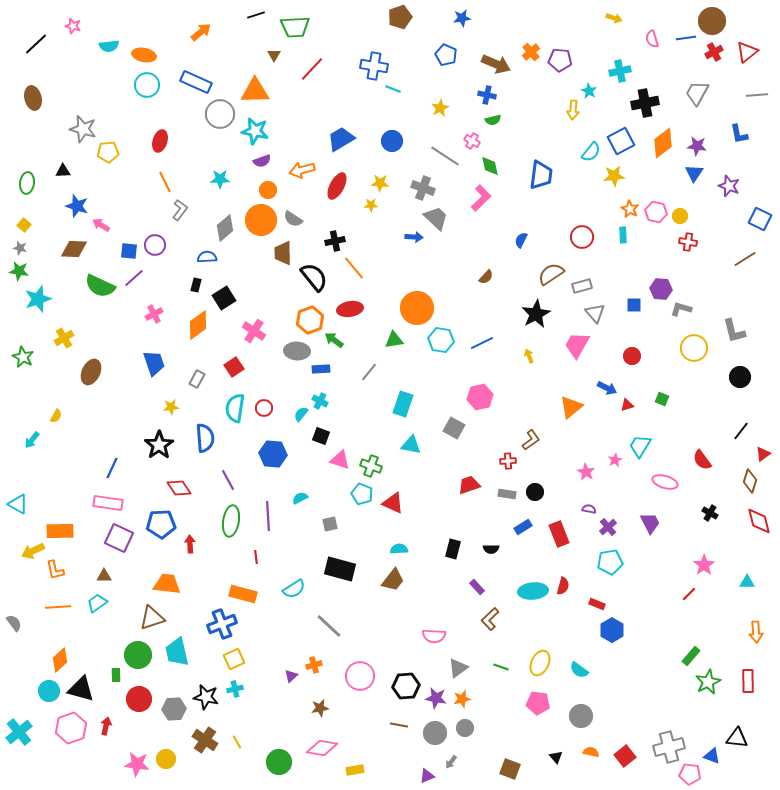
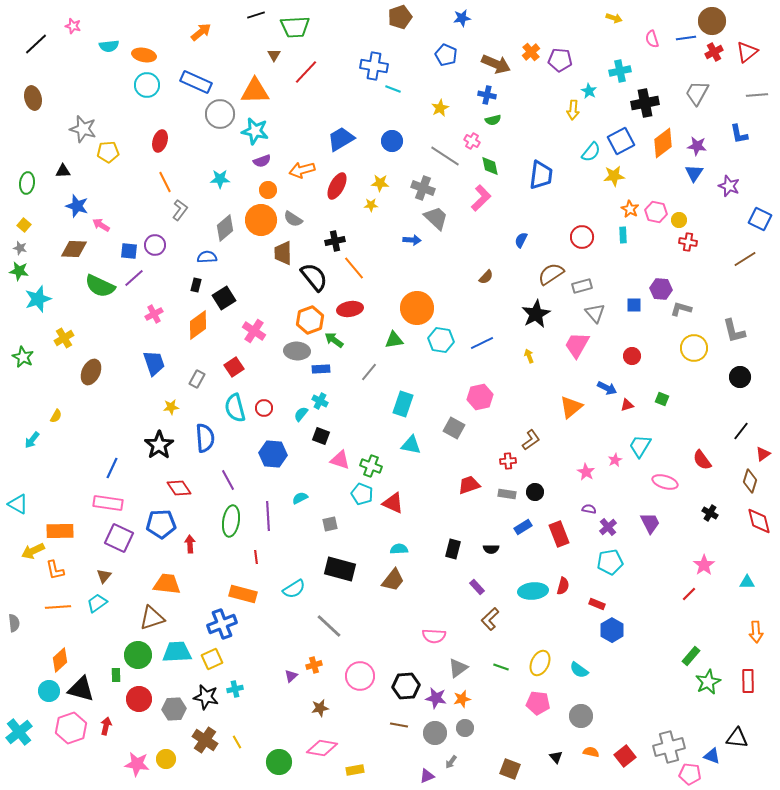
red line at (312, 69): moved 6 px left, 3 px down
yellow circle at (680, 216): moved 1 px left, 4 px down
blue arrow at (414, 237): moved 2 px left, 3 px down
cyan semicircle at (235, 408): rotated 24 degrees counterclockwise
brown triangle at (104, 576): rotated 49 degrees counterclockwise
gray semicircle at (14, 623): rotated 30 degrees clockwise
cyan trapezoid at (177, 652): rotated 100 degrees clockwise
yellow square at (234, 659): moved 22 px left
